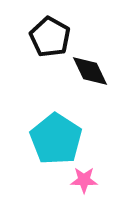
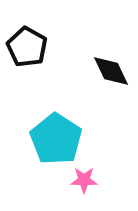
black pentagon: moved 23 px left, 10 px down
black diamond: moved 21 px right
